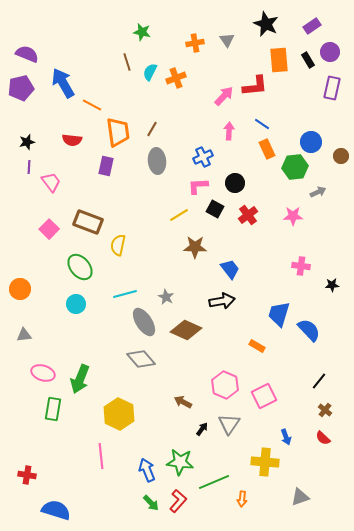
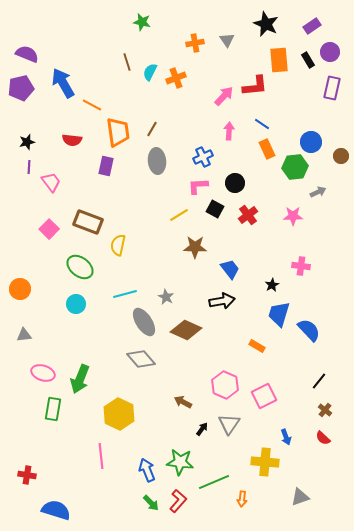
green star at (142, 32): moved 10 px up
green ellipse at (80, 267): rotated 12 degrees counterclockwise
black star at (332, 285): moved 60 px left; rotated 24 degrees counterclockwise
